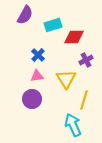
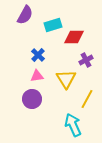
yellow line: moved 3 px right, 1 px up; rotated 12 degrees clockwise
